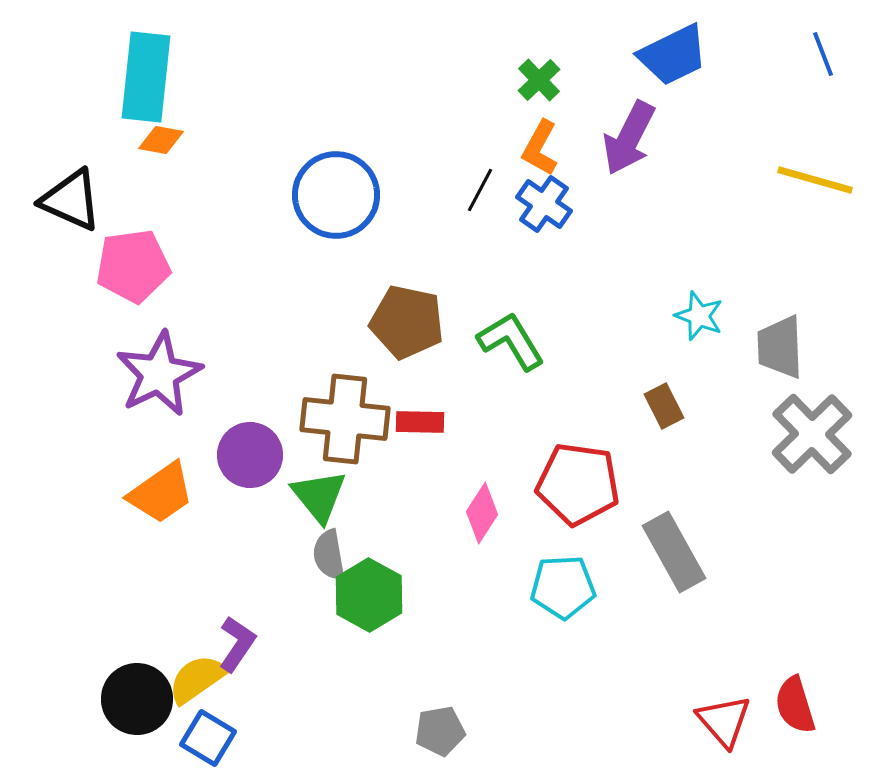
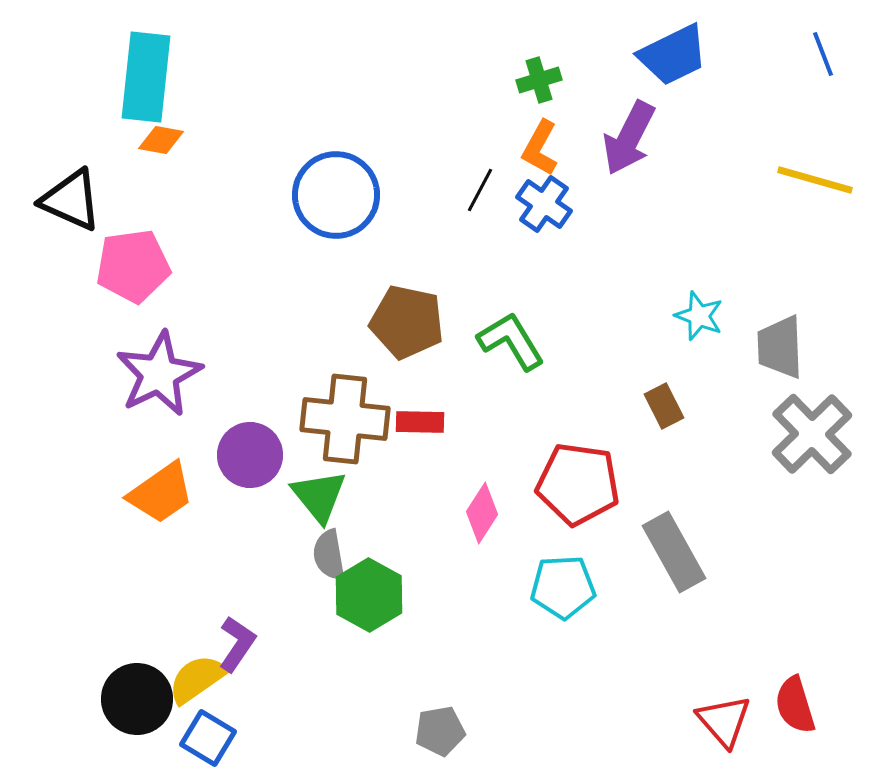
green cross: rotated 27 degrees clockwise
